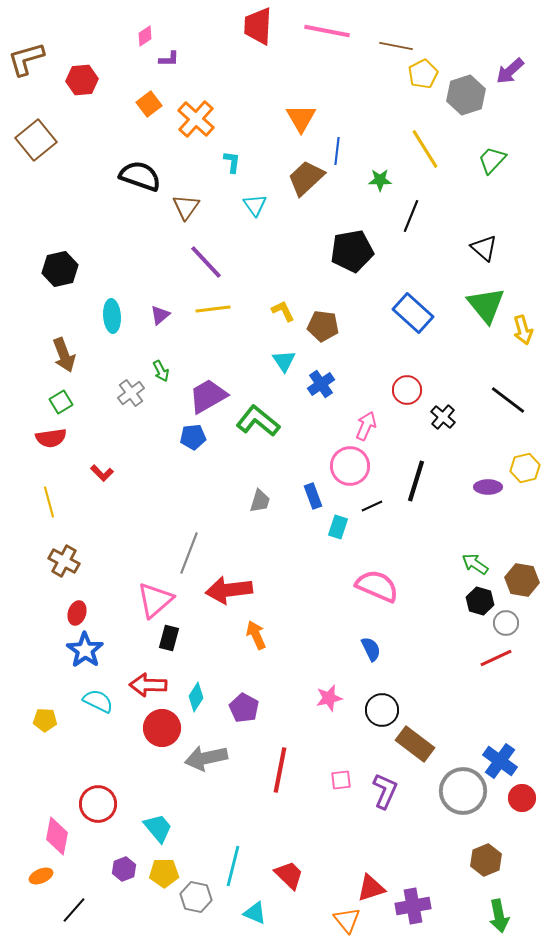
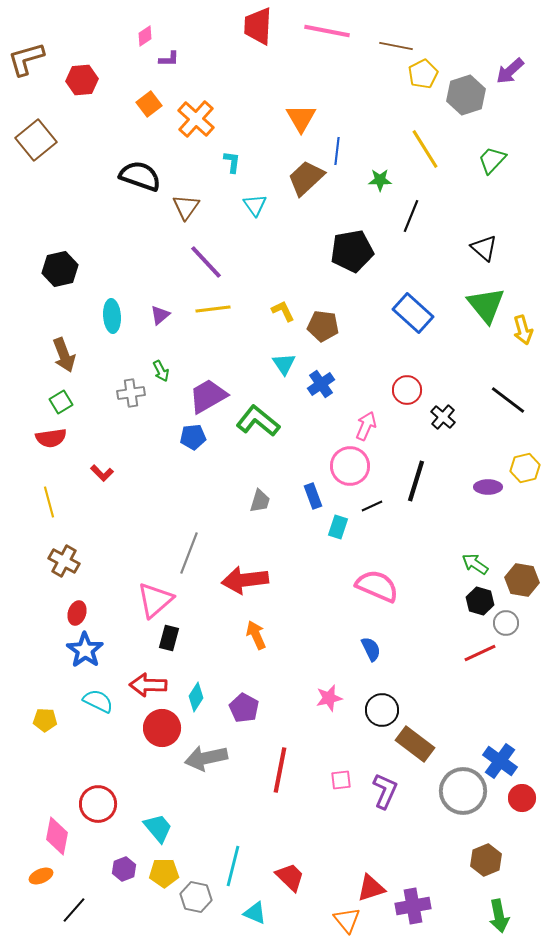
cyan triangle at (284, 361): moved 3 px down
gray cross at (131, 393): rotated 28 degrees clockwise
red arrow at (229, 590): moved 16 px right, 10 px up
red line at (496, 658): moved 16 px left, 5 px up
red trapezoid at (289, 875): moved 1 px right, 2 px down
